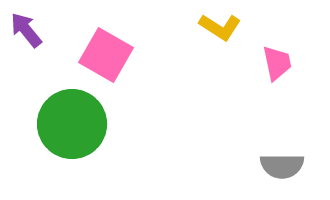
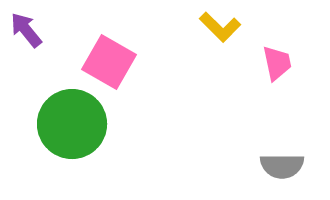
yellow L-shape: rotated 12 degrees clockwise
pink square: moved 3 px right, 7 px down
